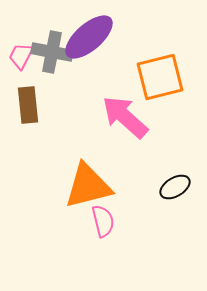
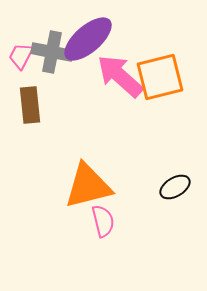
purple ellipse: moved 1 px left, 2 px down
brown rectangle: moved 2 px right
pink arrow: moved 5 px left, 41 px up
